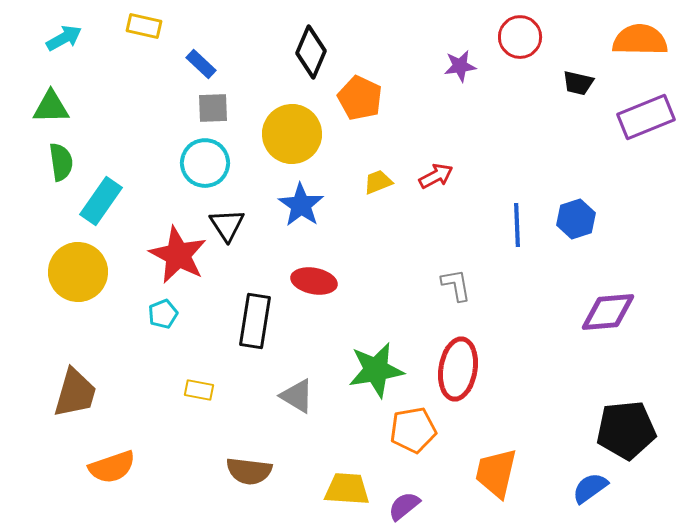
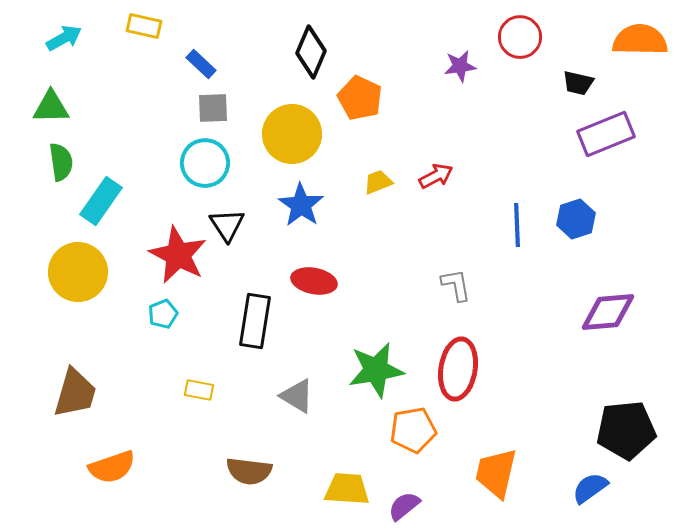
purple rectangle at (646, 117): moved 40 px left, 17 px down
